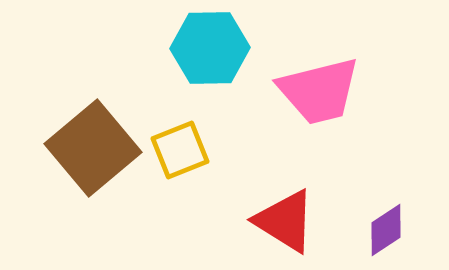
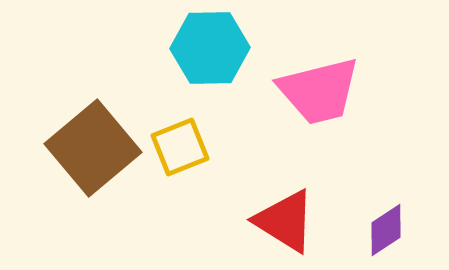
yellow square: moved 3 px up
